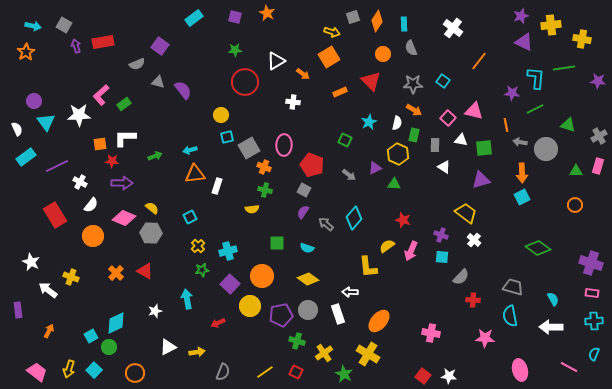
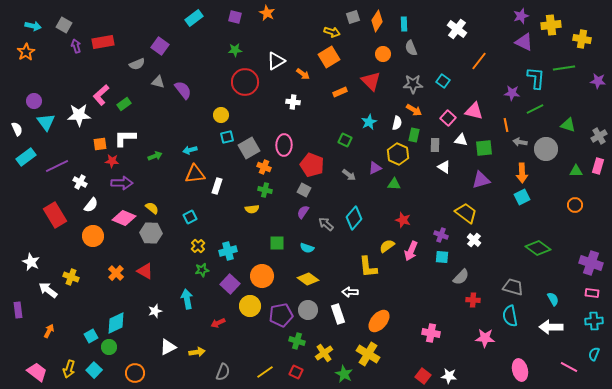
white cross at (453, 28): moved 4 px right, 1 px down
